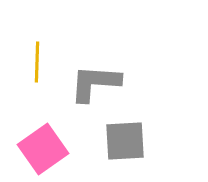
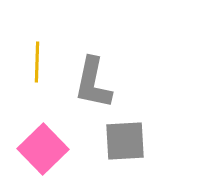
gray L-shape: moved 2 px left; rotated 82 degrees counterclockwise
pink square: rotated 9 degrees counterclockwise
